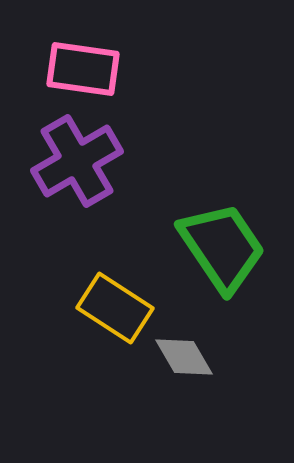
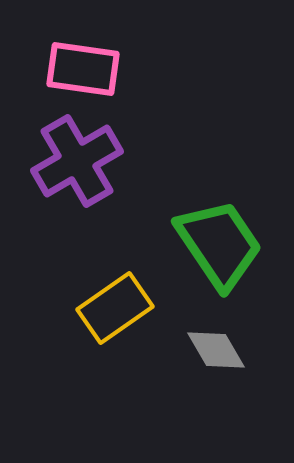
green trapezoid: moved 3 px left, 3 px up
yellow rectangle: rotated 68 degrees counterclockwise
gray diamond: moved 32 px right, 7 px up
